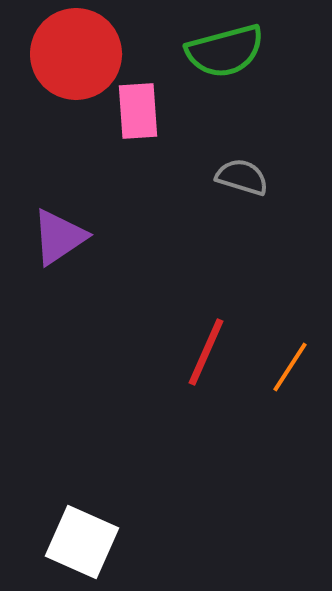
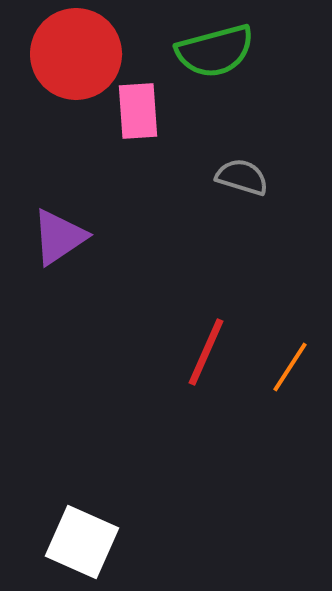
green semicircle: moved 10 px left
